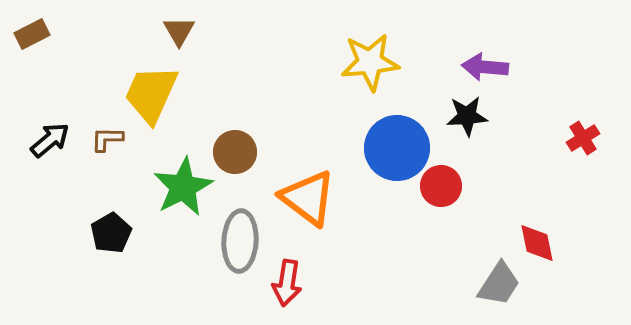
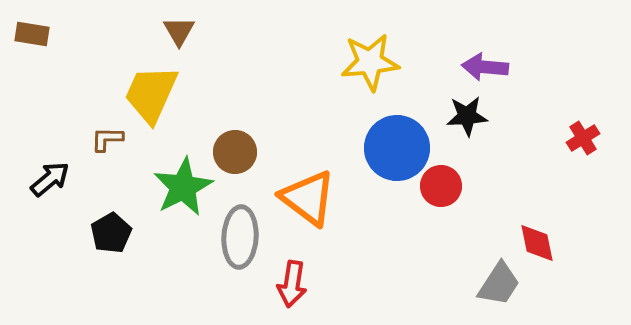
brown rectangle: rotated 36 degrees clockwise
black arrow: moved 39 px down
gray ellipse: moved 4 px up
red arrow: moved 5 px right, 1 px down
